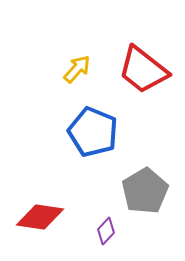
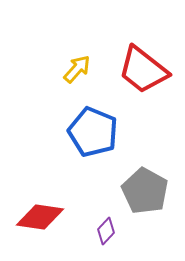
gray pentagon: rotated 12 degrees counterclockwise
